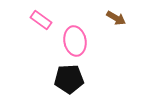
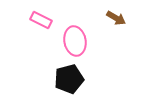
pink rectangle: rotated 10 degrees counterclockwise
black pentagon: rotated 12 degrees counterclockwise
